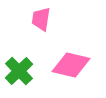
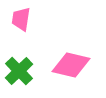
pink trapezoid: moved 20 px left
